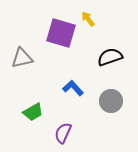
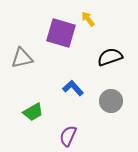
purple semicircle: moved 5 px right, 3 px down
